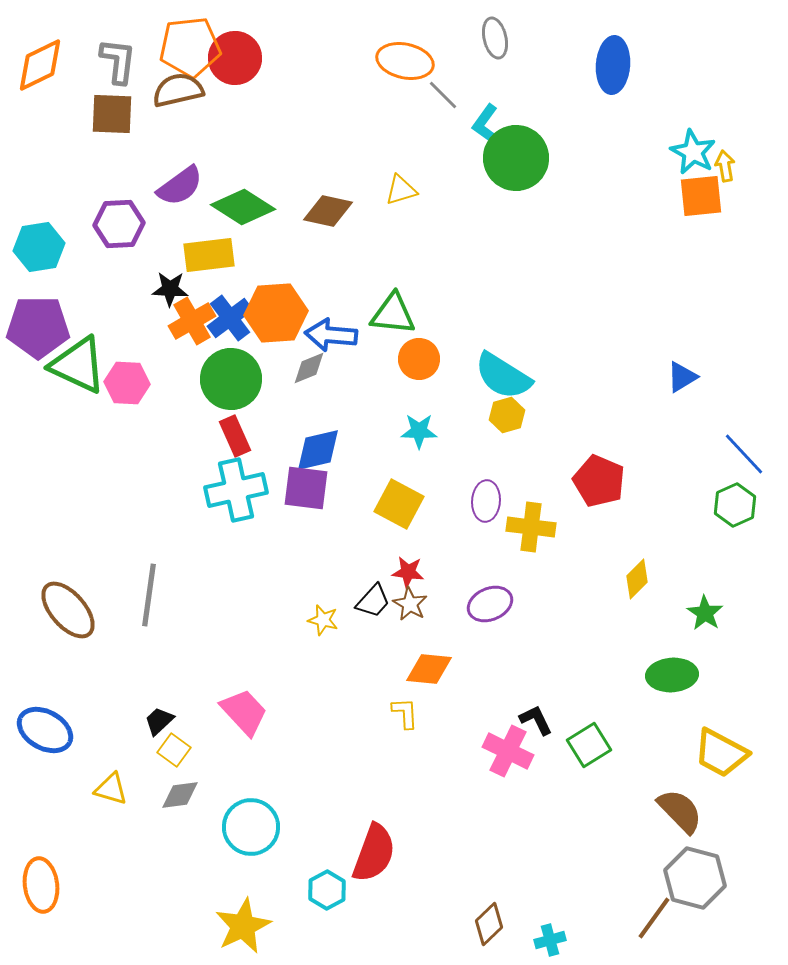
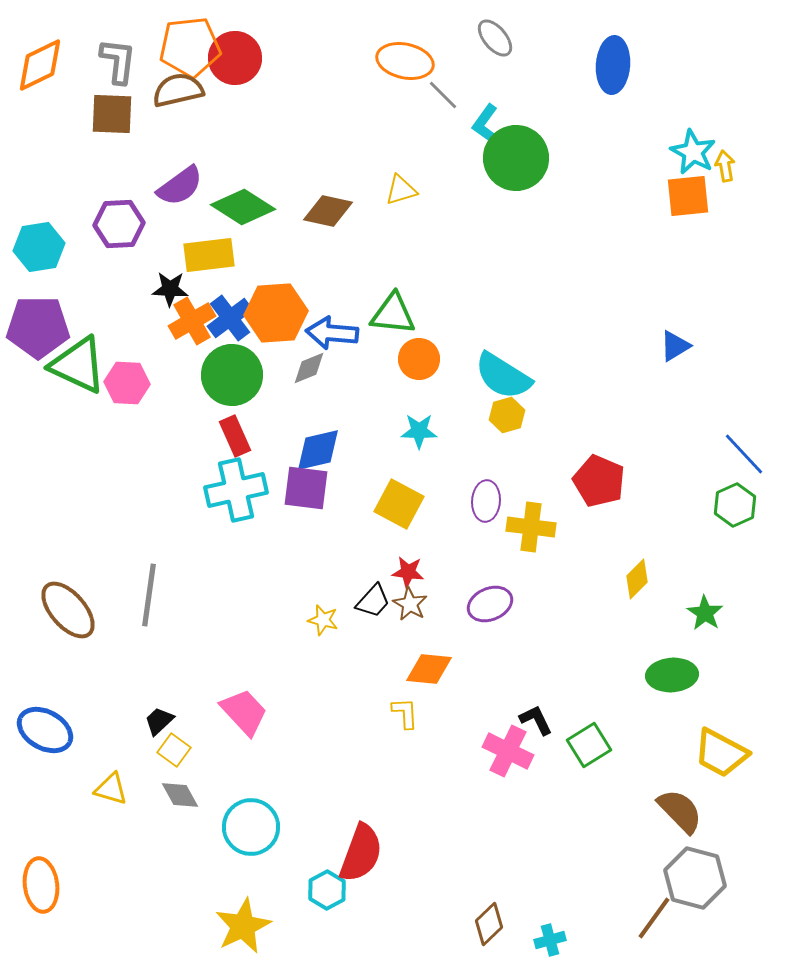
gray ellipse at (495, 38): rotated 27 degrees counterclockwise
orange square at (701, 196): moved 13 px left
blue arrow at (331, 335): moved 1 px right, 2 px up
blue triangle at (682, 377): moved 7 px left, 31 px up
green circle at (231, 379): moved 1 px right, 4 px up
gray diamond at (180, 795): rotated 69 degrees clockwise
red semicircle at (374, 853): moved 13 px left
